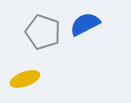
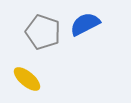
yellow ellipse: moved 2 px right; rotated 60 degrees clockwise
